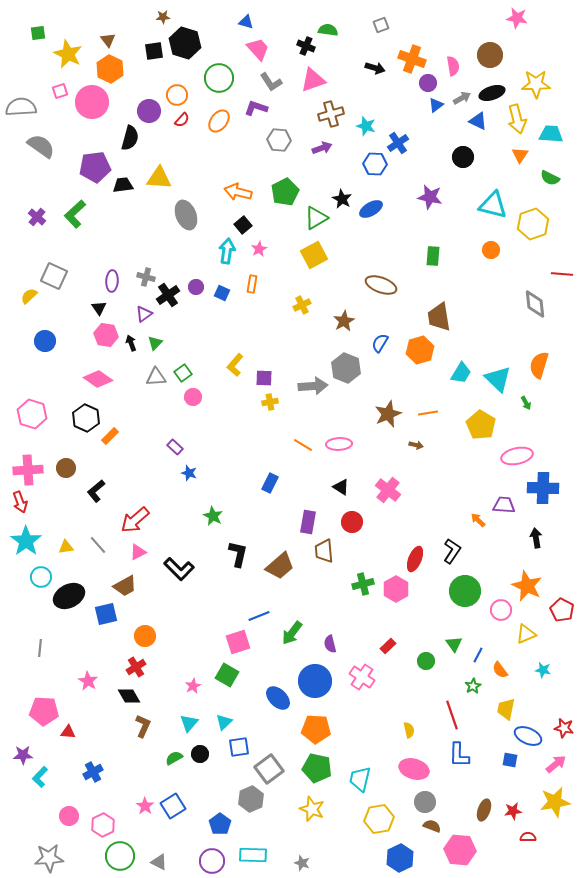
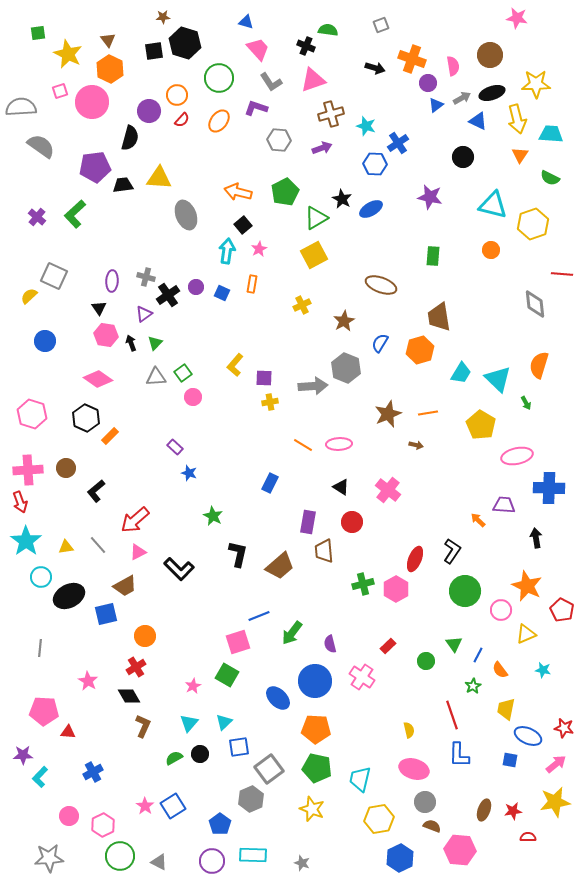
blue cross at (543, 488): moved 6 px right
